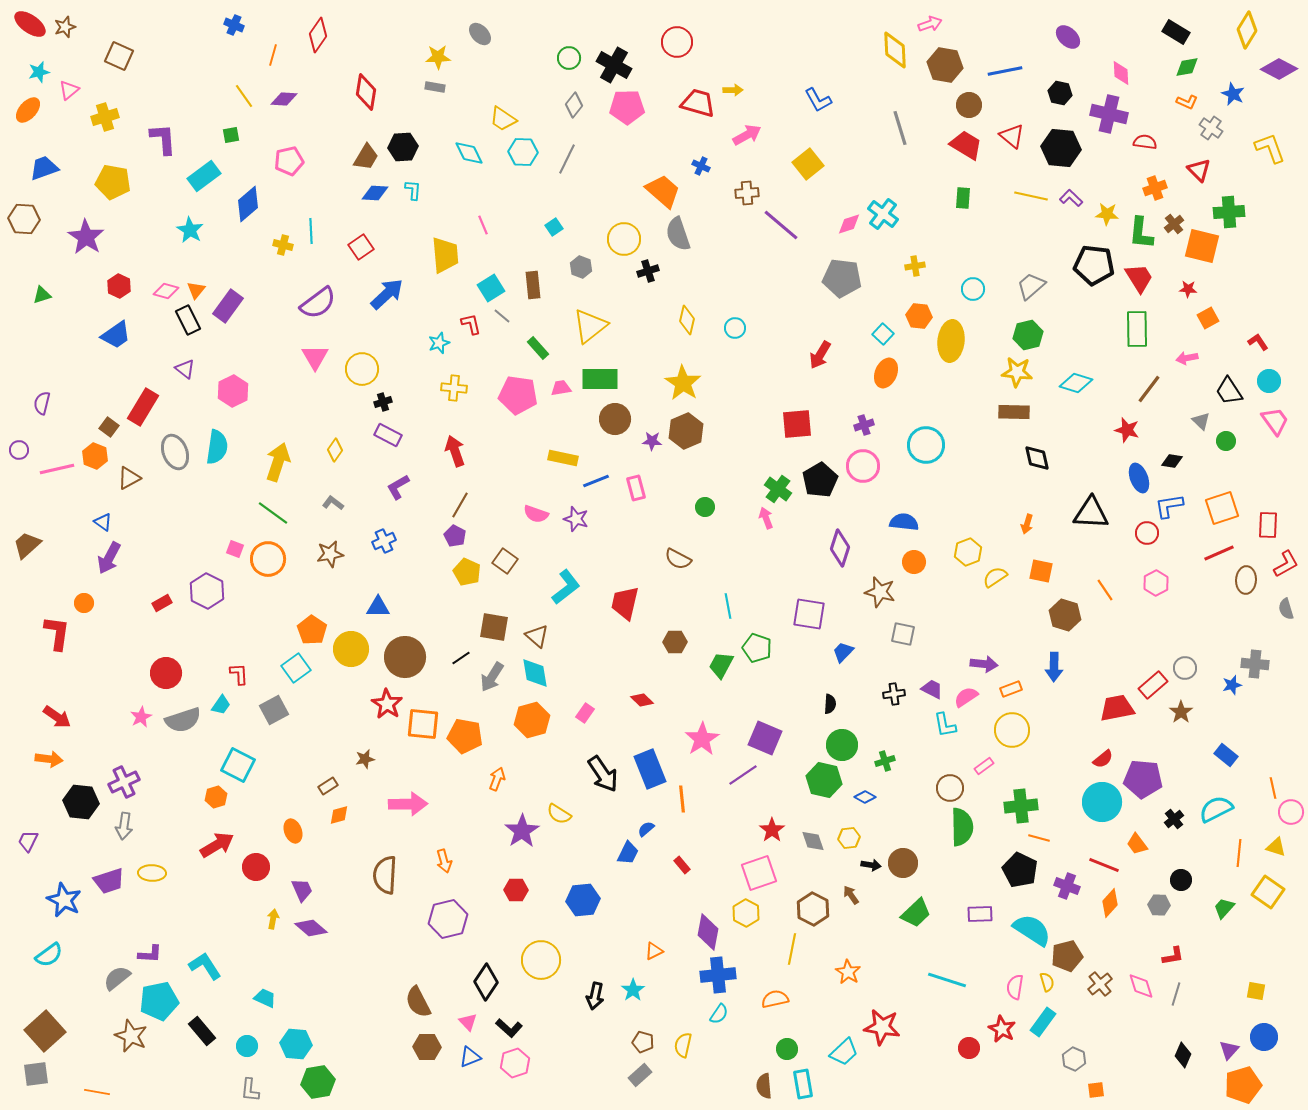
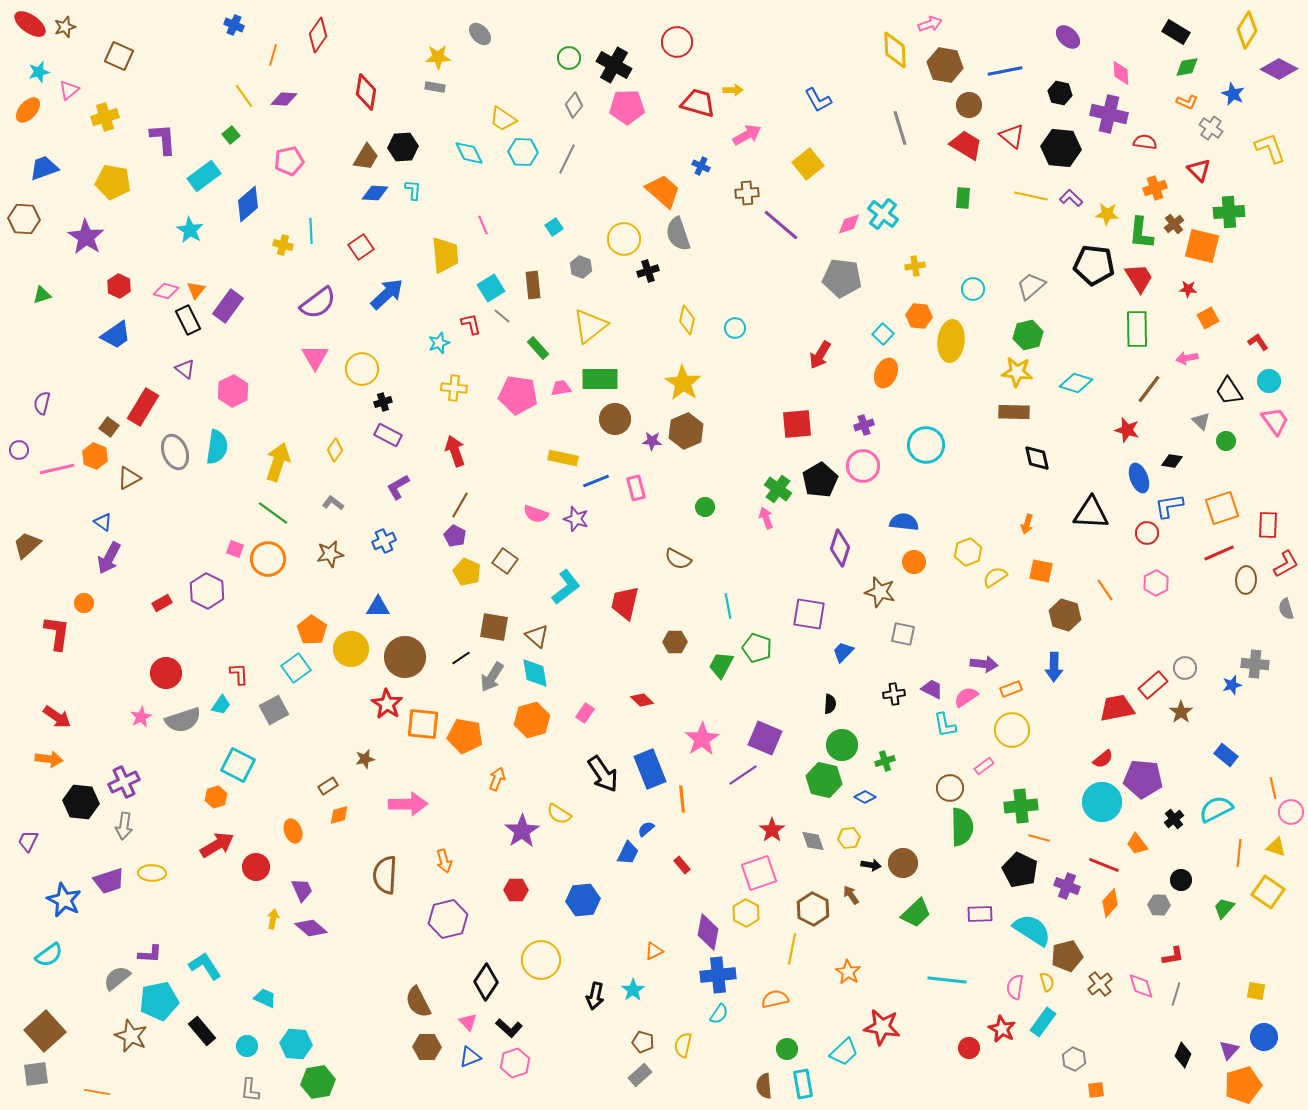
green square at (231, 135): rotated 30 degrees counterclockwise
cyan line at (947, 980): rotated 12 degrees counterclockwise
